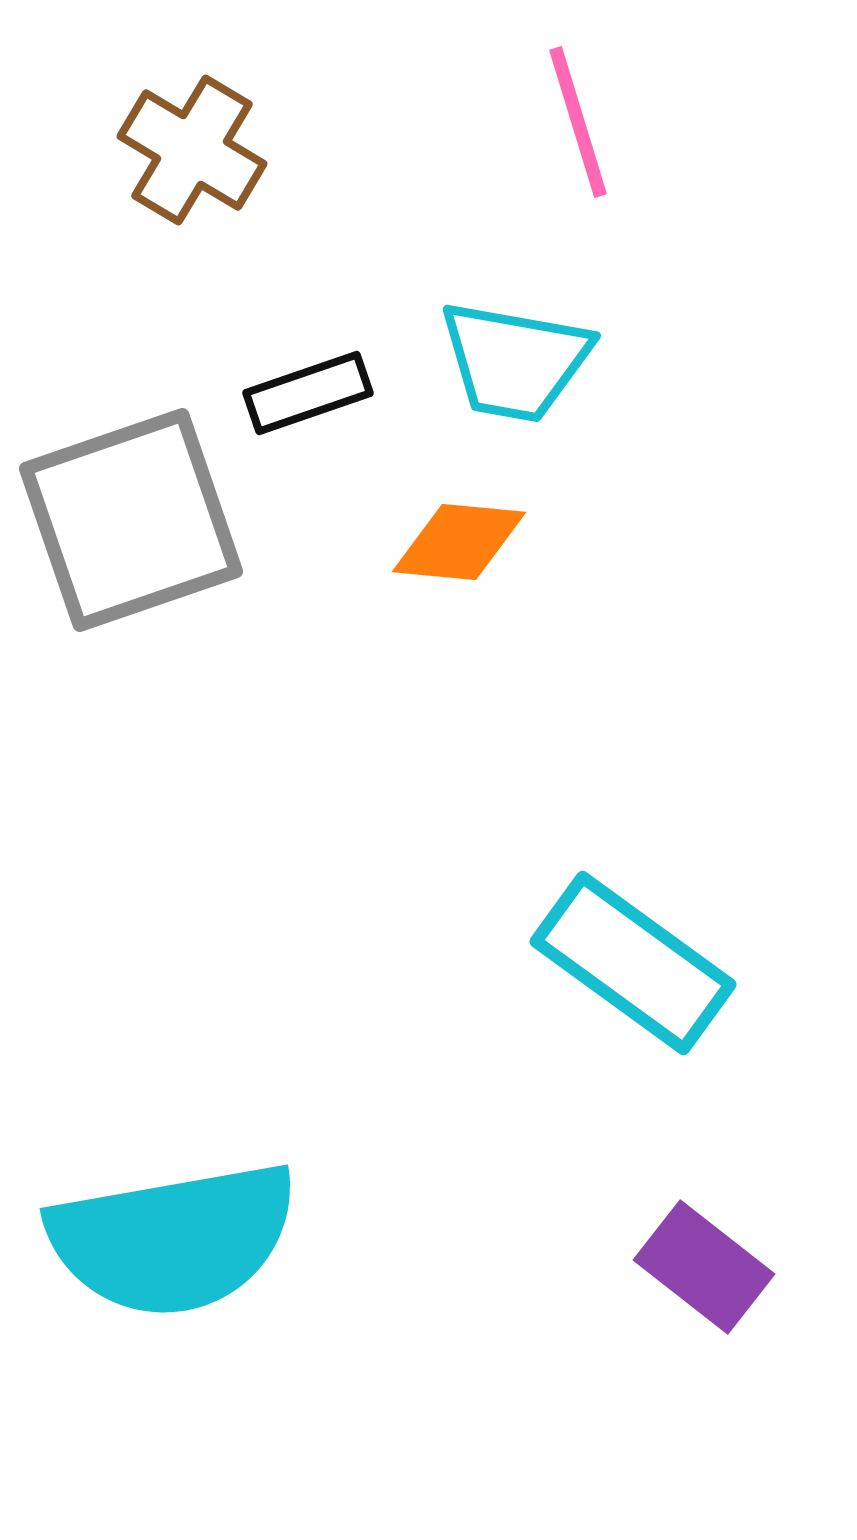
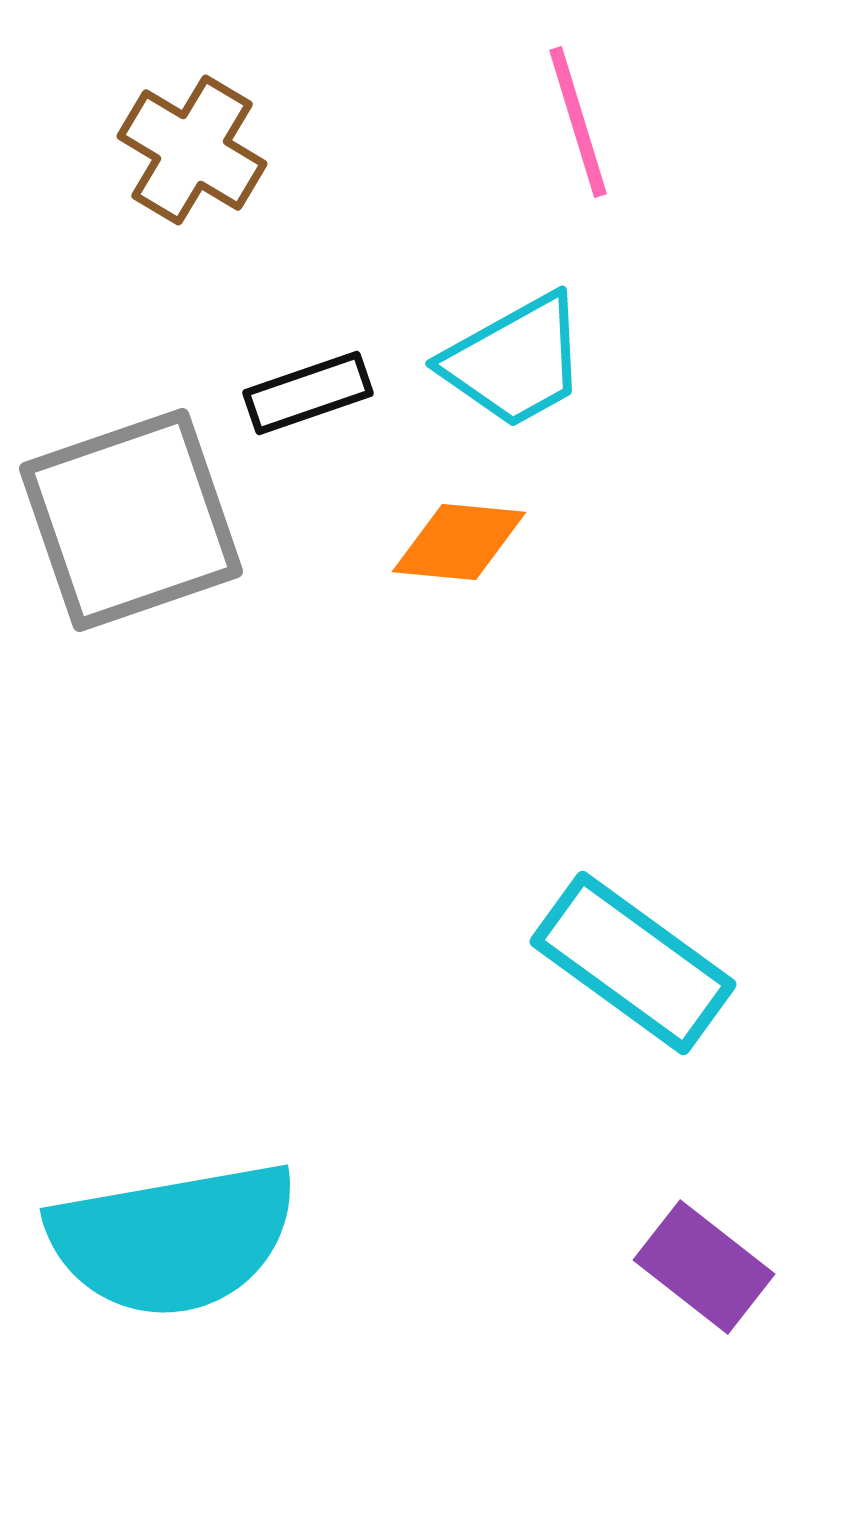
cyan trapezoid: rotated 39 degrees counterclockwise
